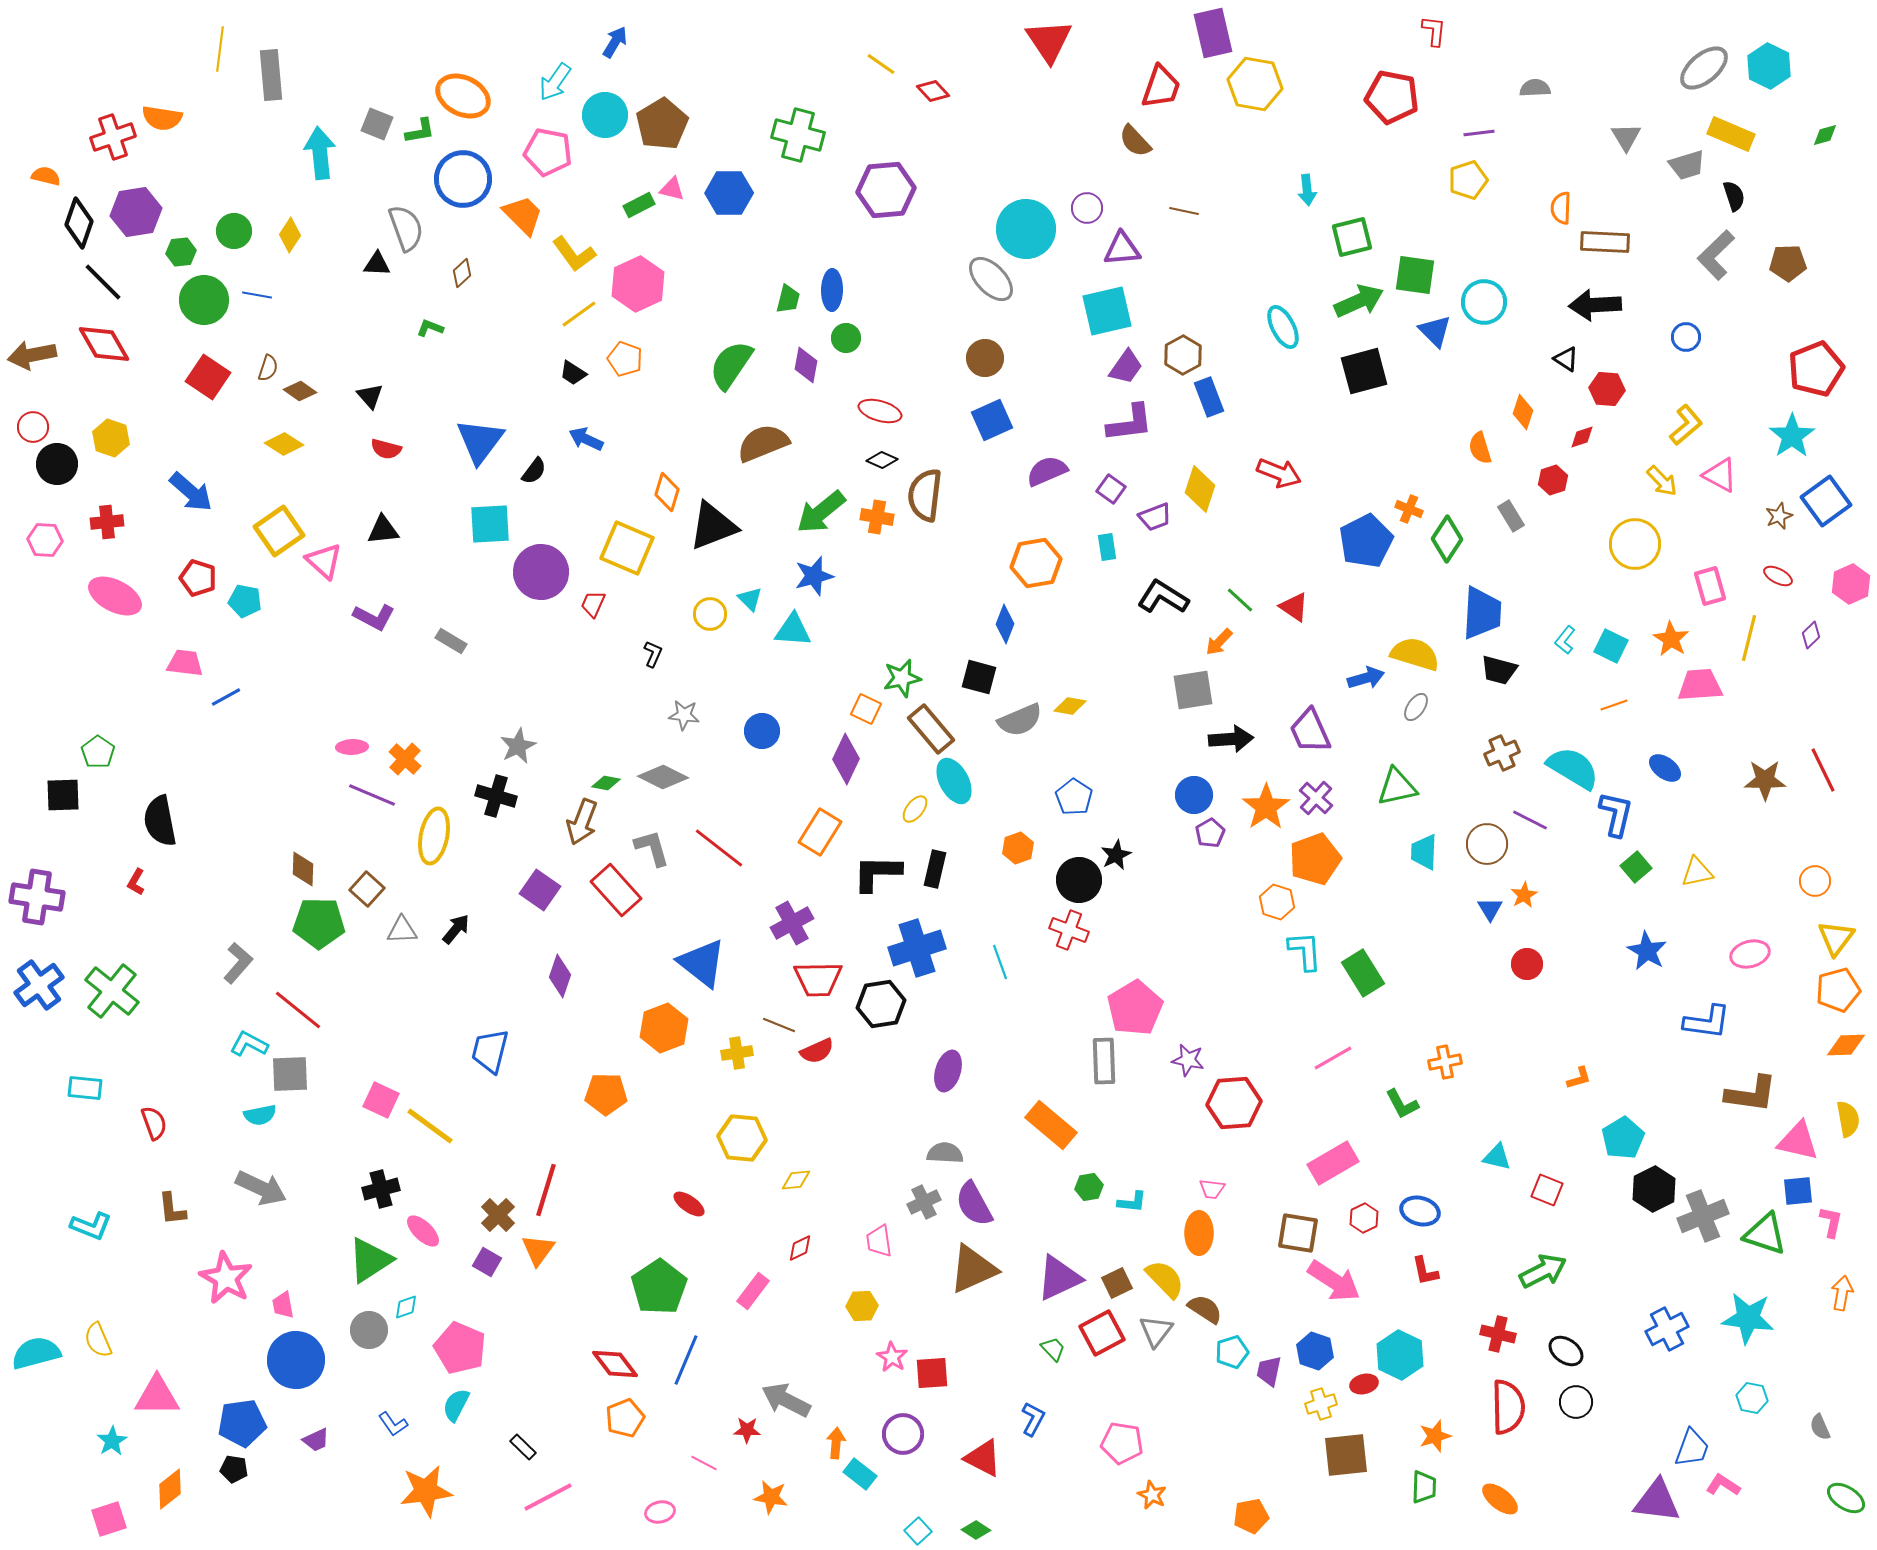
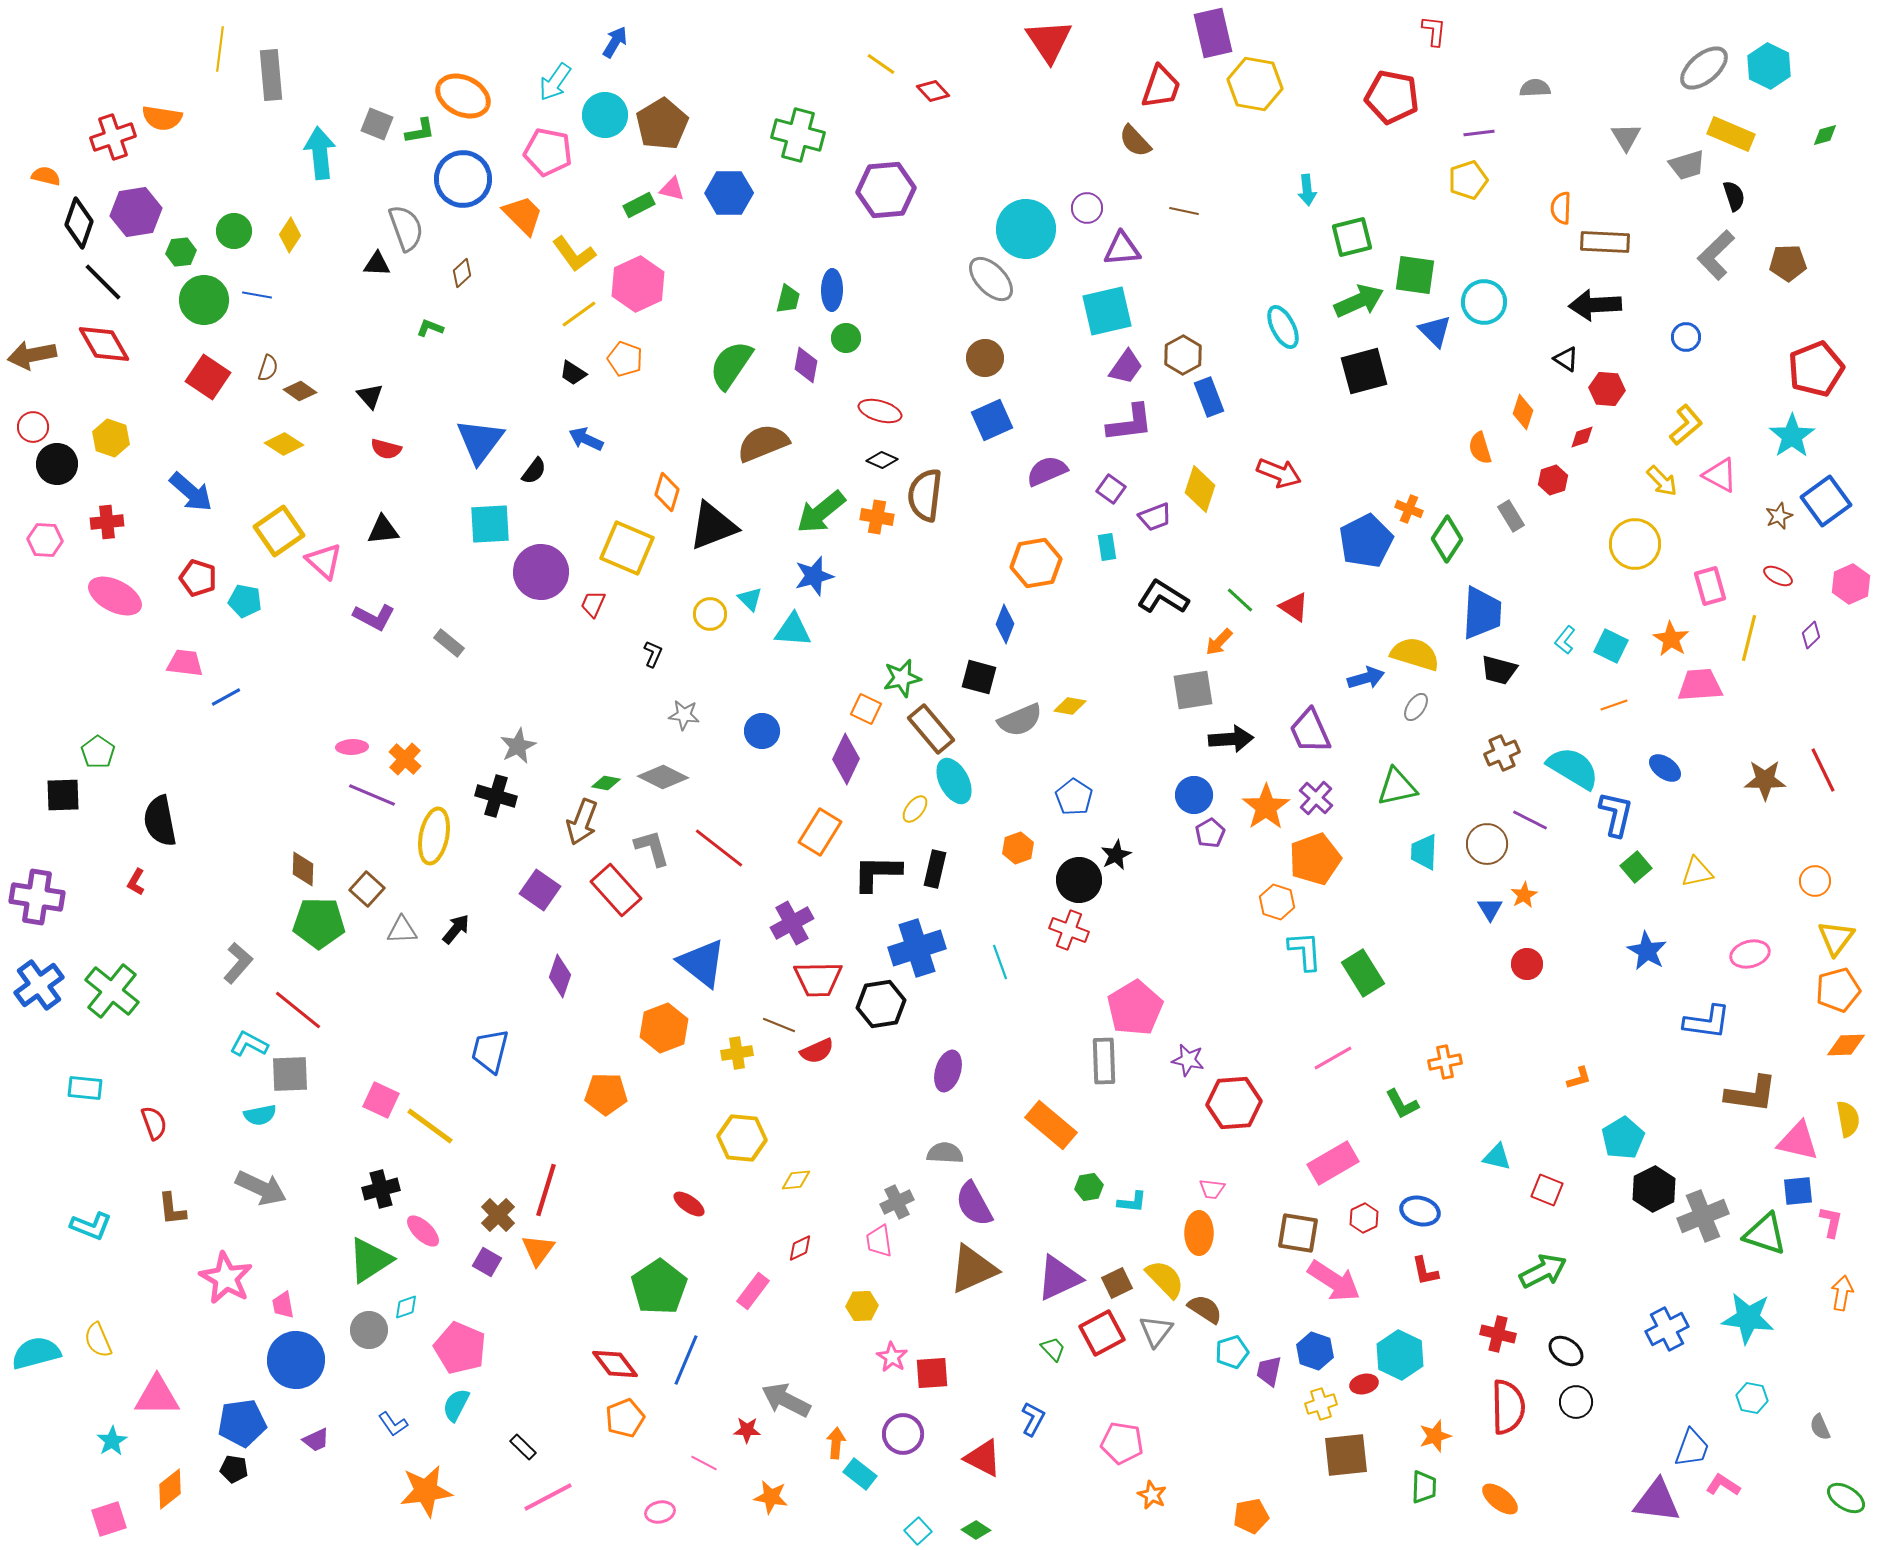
gray rectangle at (451, 641): moved 2 px left, 2 px down; rotated 8 degrees clockwise
gray cross at (924, 1202): moved 27 px left
